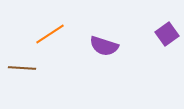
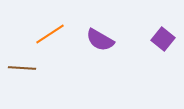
purple square: moved 4 px left, 5 px down; rotated 15 degrees counterclockwise
purple semicircle: moved 4 px left, 6 px up; rotated 12 degrees clockwise
